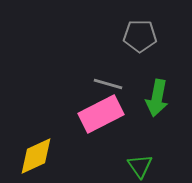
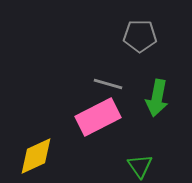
pink rectangle: moved 3 px left, 3 px down
